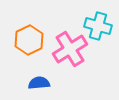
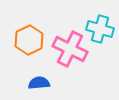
cyan cross: moved 2 px right, 3 px down
pink cross: rotated 32 degrees counterclockwise
